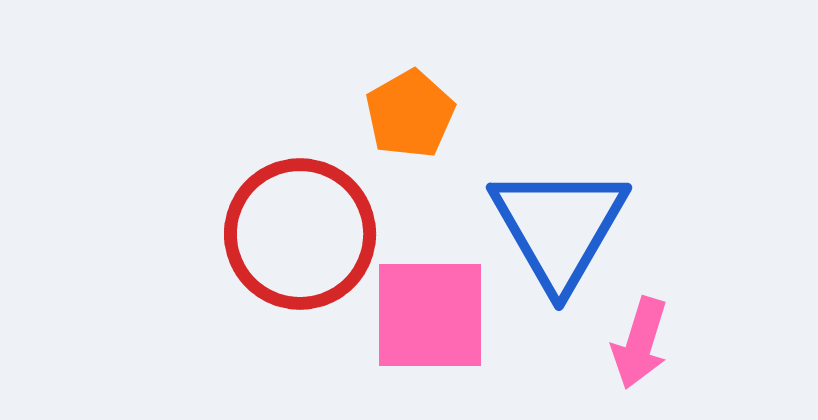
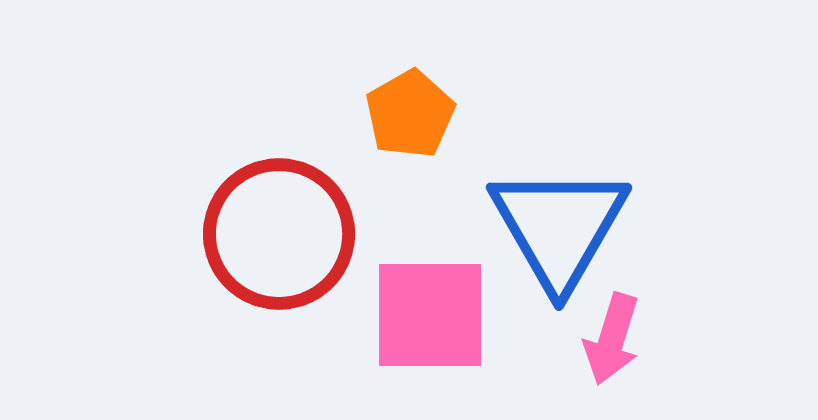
red circle: moved 21 px left
pink arrow: moved 28 px left, 4 px up
